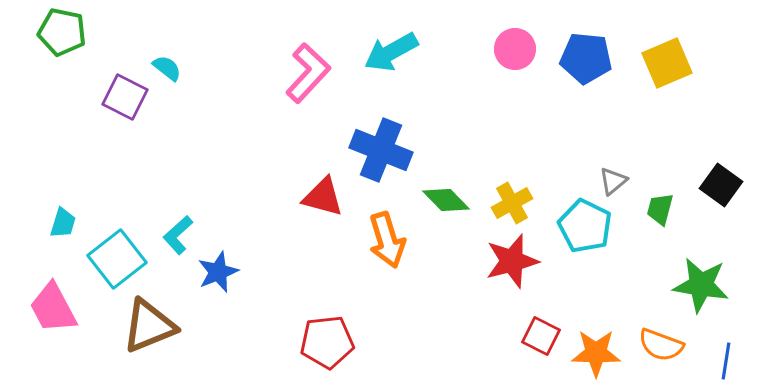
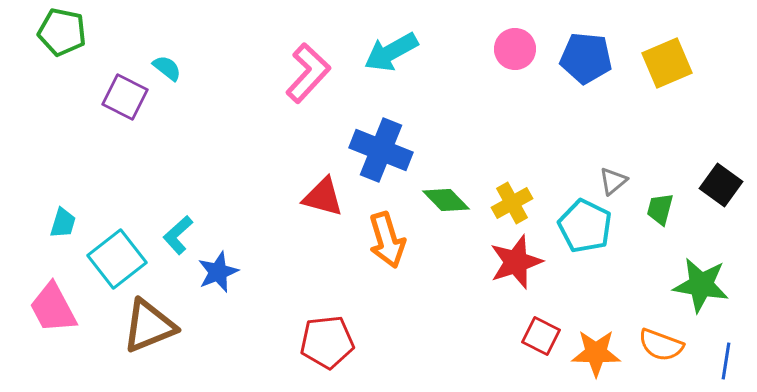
red star: moved 4 px right, 1 px down; rotated 4 degrees counterclockwise
